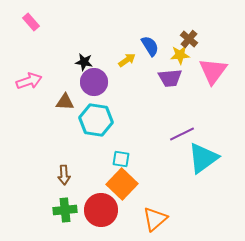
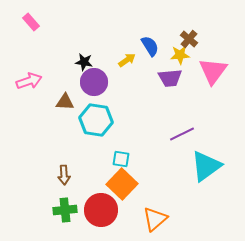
cyan triangle: moved 3 px right, 8 px down
